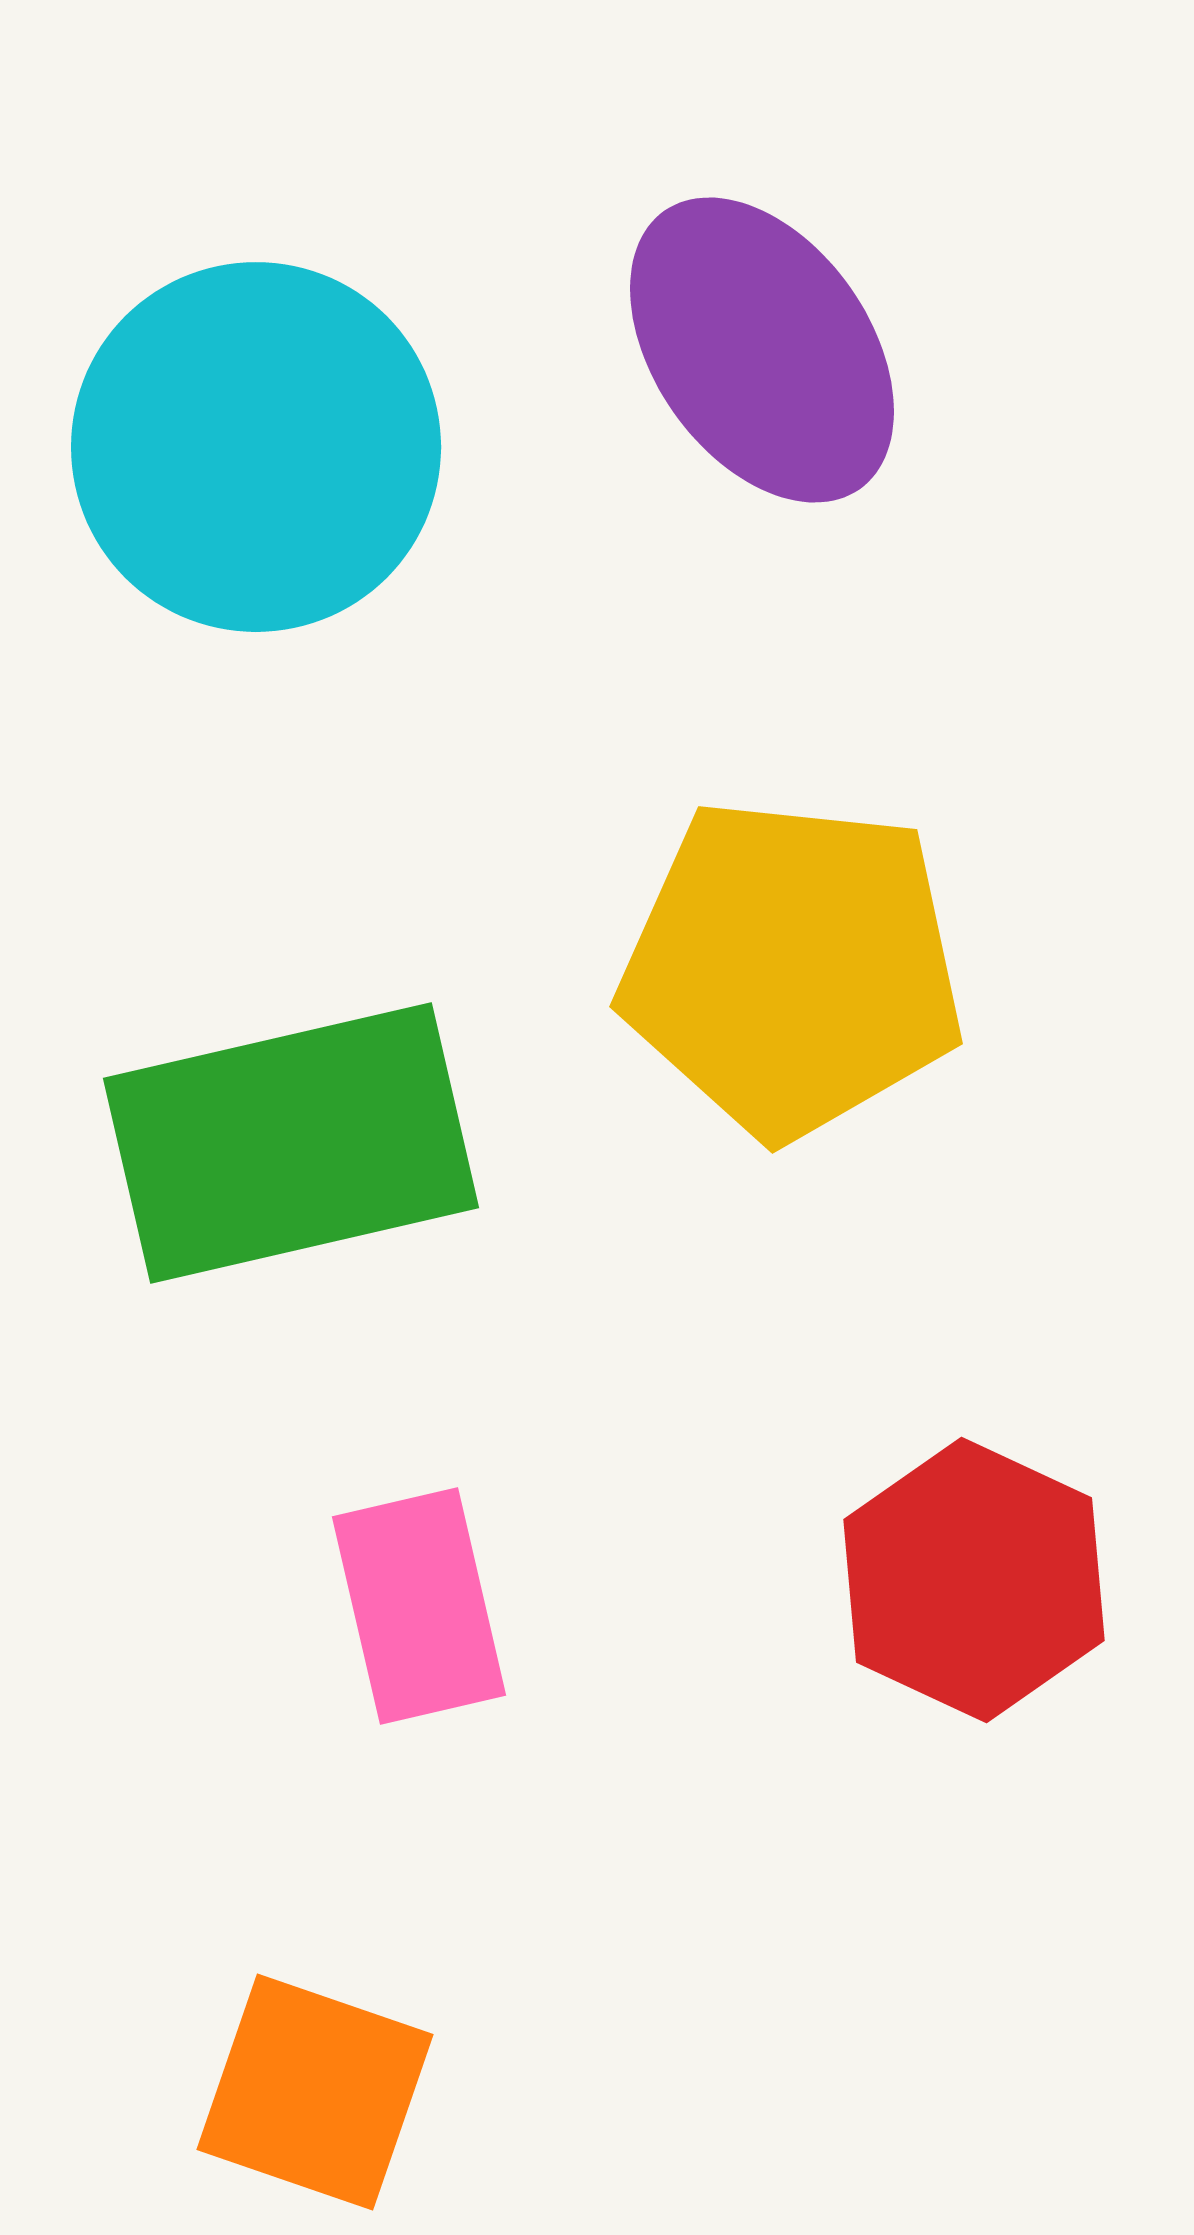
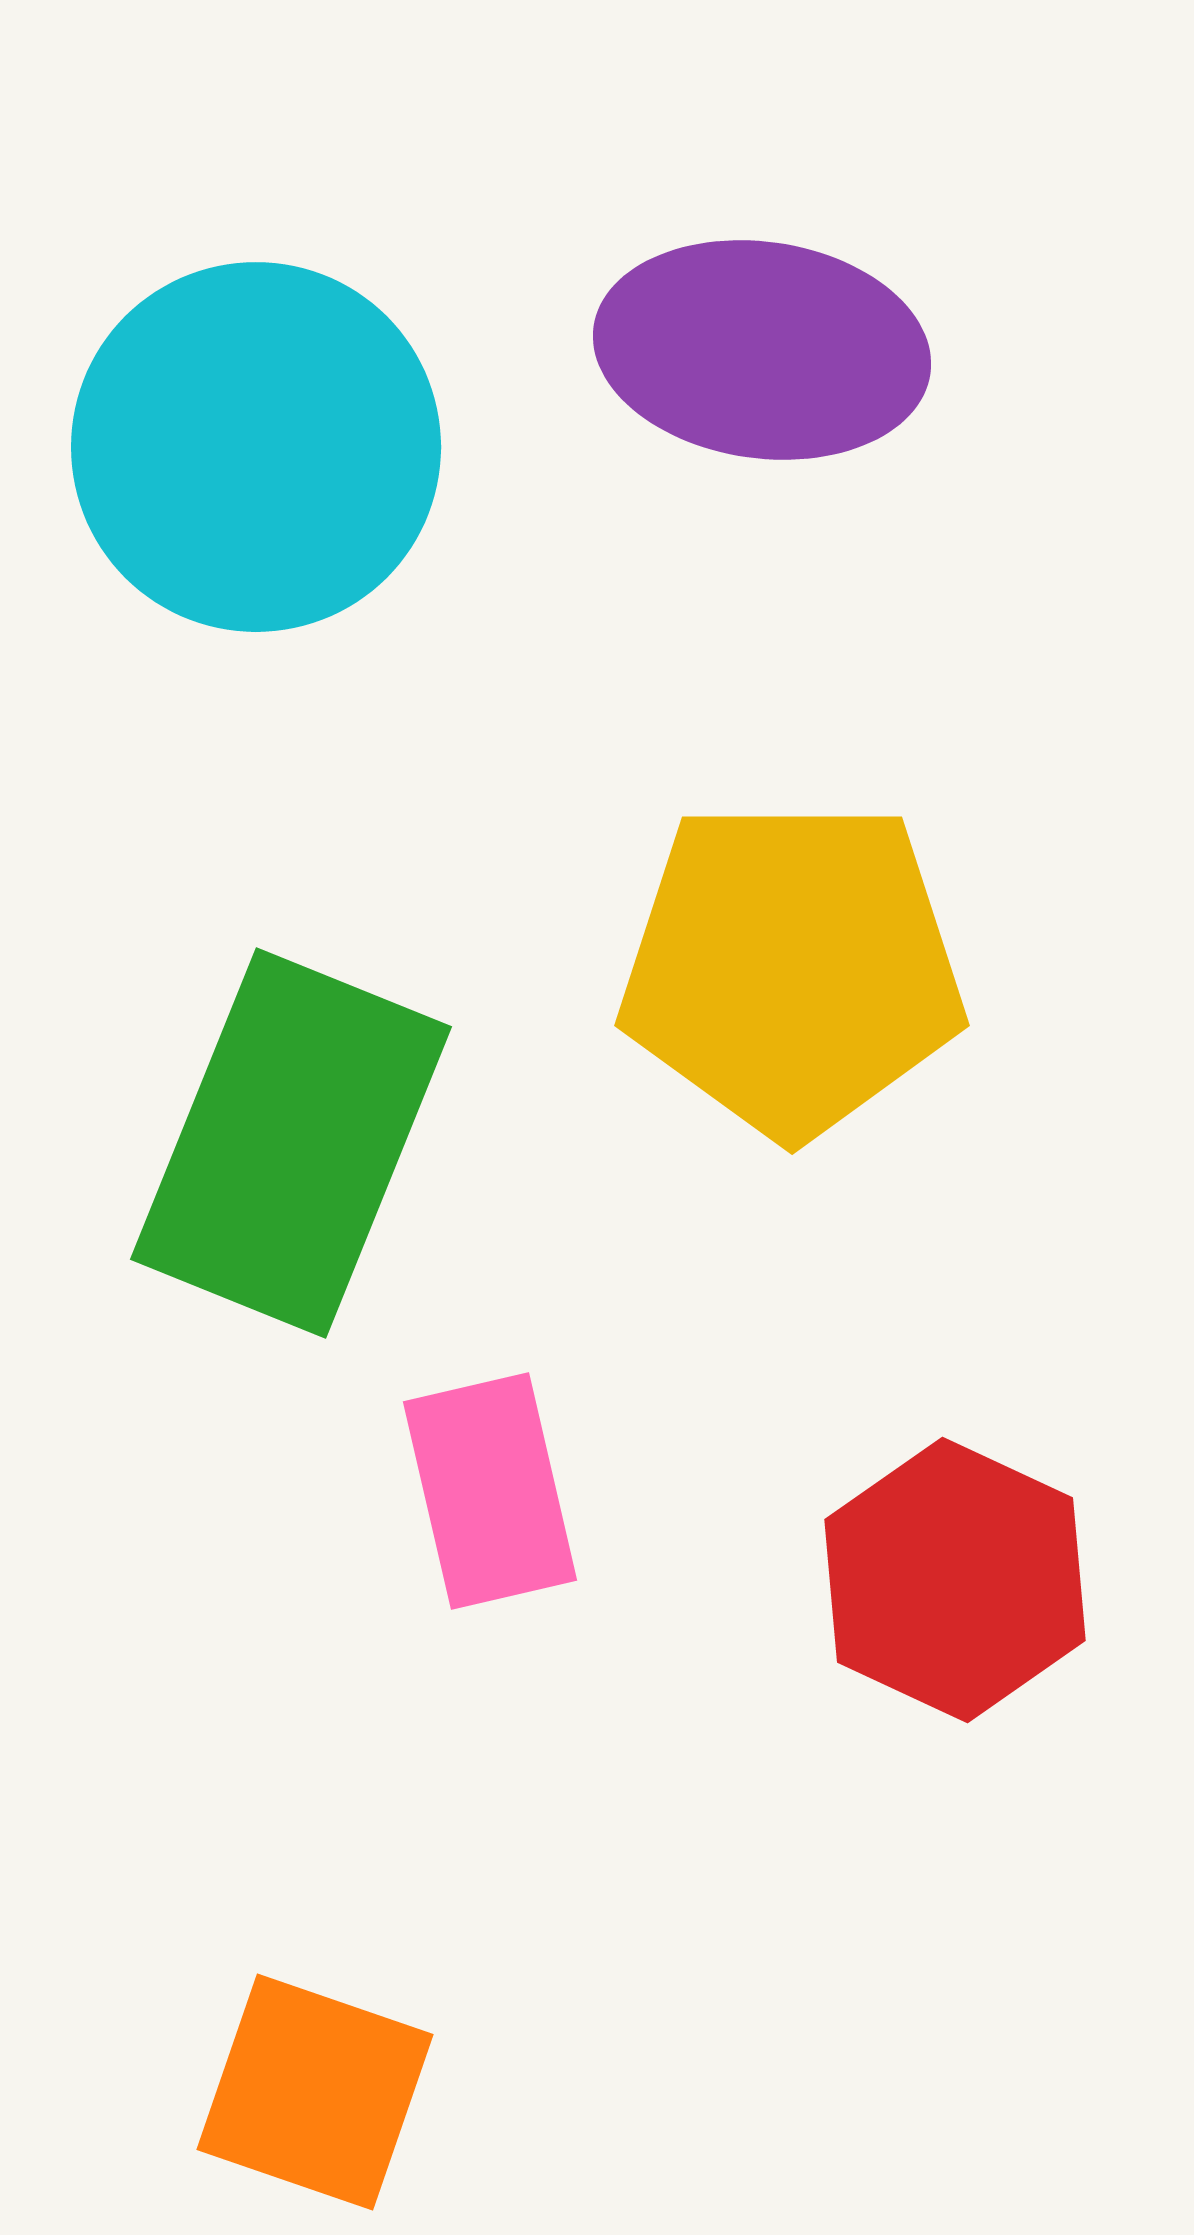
purple ellipse: rotated 47 degrees counterclockwise
yellow pentagon: rotated 6 degrees counterclockwise
green rectangle: rotated 55 degrees counterclockwise
red hexagon: moved 19 px left
pink rectangle: moved 71 px right, 115 px up
